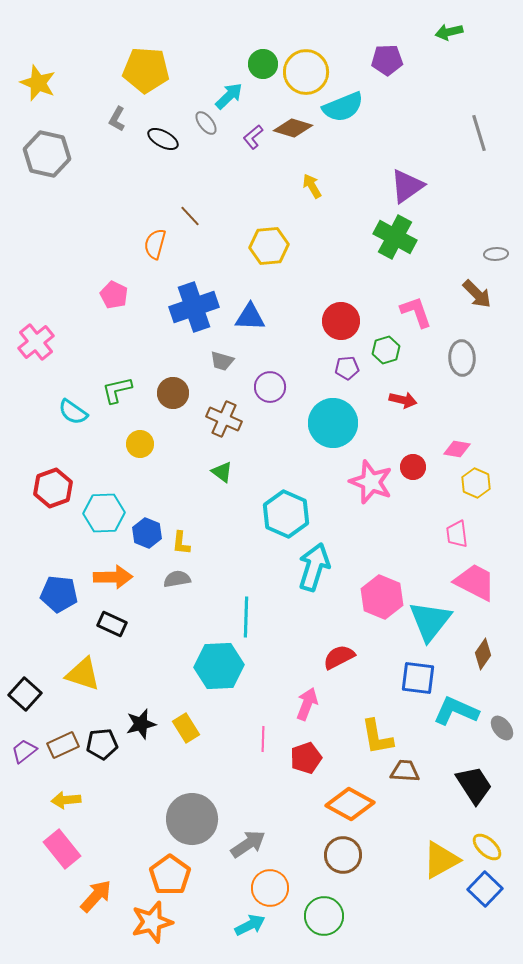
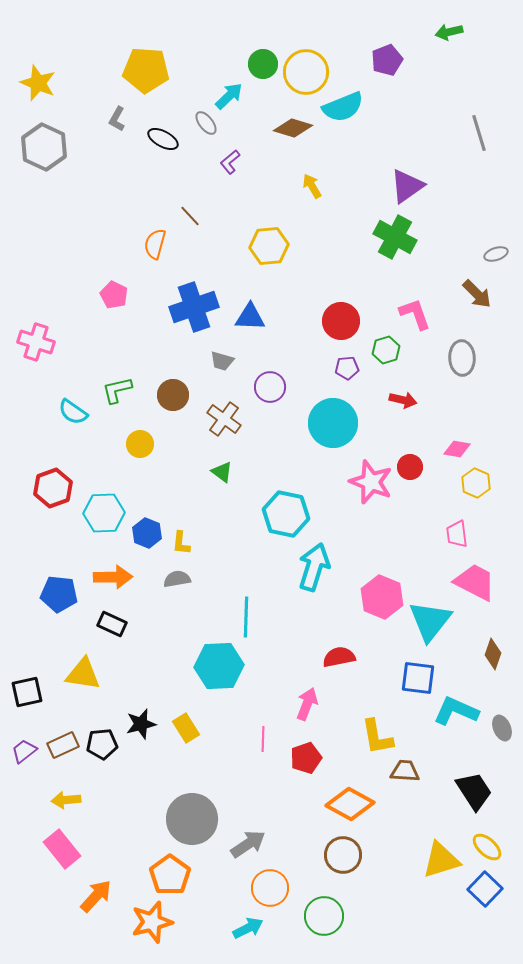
purple pentagon at (387, 60): rotated 20 degrees counterclockwise
purple L-shape at (253, 137): moved 23 px left, 25 px down
gray hexagon at (47, 154): moved 3 px left, 7 px up; rotated 12 degrees clockwise
gray ellipse at (496, 254): rotated 15 degrees counterclockwise
pink L-shape at (416, 312): moved 1 px left, 2 px down
pink cross at (36, 342): rotated 33 degrees counterclockwise
brown circle at (173, 393): moved 2 px down
brown cross at (224, 419): rotated 12 degrees clockwise
red circle at (413, 467): moved 3 px left
cyan hexagon at (286, 514): rotated 12 degrees counterclockwise
brown diamond at (483, 654): moved 10 px right; rotated 16 degrees counterclockwise
red semicircle at (339, 657): rotated 16 degrees clockwise
yellow triangle at (83, 674): rotated 9 degrees counterclockwise
black square at (25, 694): moved 2 px right, 2 px up; rotated 36 degrees clockwise
gray ellipse at (502, 728): rotated 15 degrees clockwise
black trapezoid at (474, 785): moved 6 px down
yellow triangle at (441, 860): rotated 12 degrees clockwise
cyan arrow at (250, 925): moved 2 px left, 3 px down
